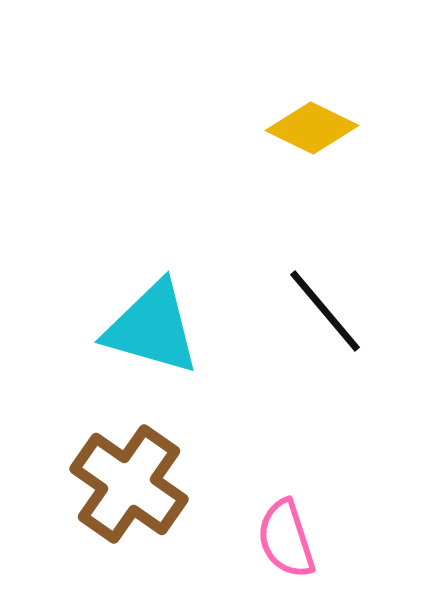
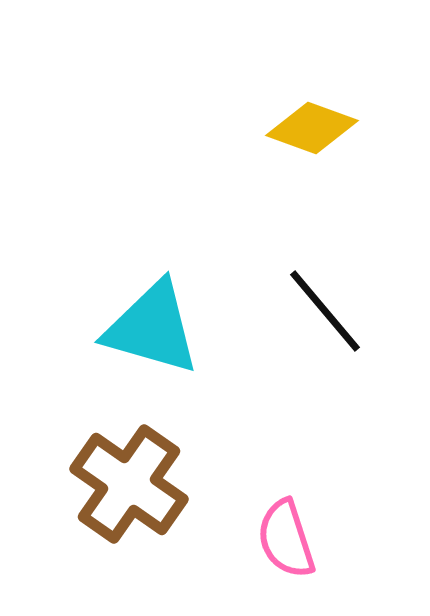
yellow diamond: rotated 6 degrees counterclockwise
